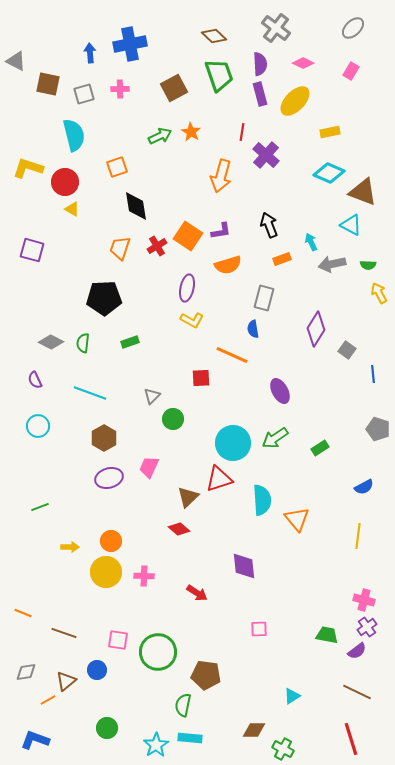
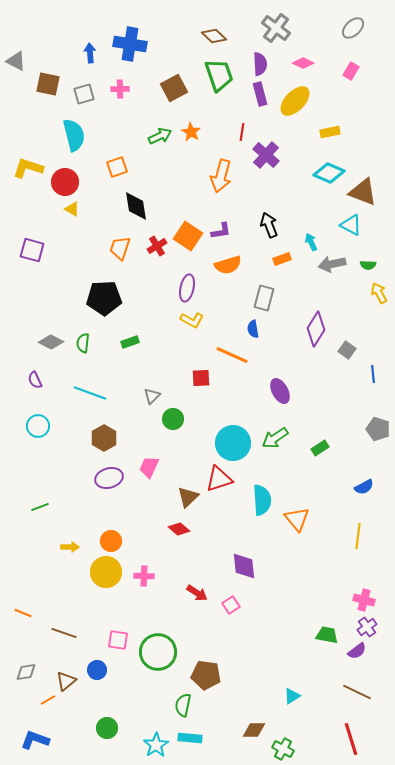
blue cross at (130, 44): rotated 20 degrees clockwise
pink square at (259, 629): moved 28 px left, 24 px up; rotated 30 degrees counterclockwise
